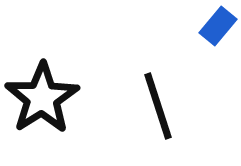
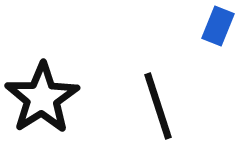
blue rectangle: rotated 18 degrees counterclockwise
